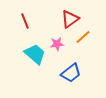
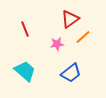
red line: moved 8 px down
cyan trapezoid: moved 10 px left, 17 px down
